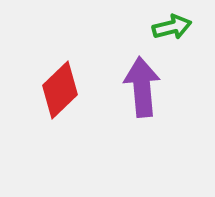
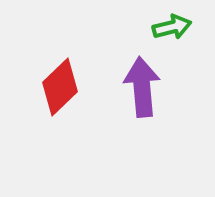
red diamond: moved 3 px up
